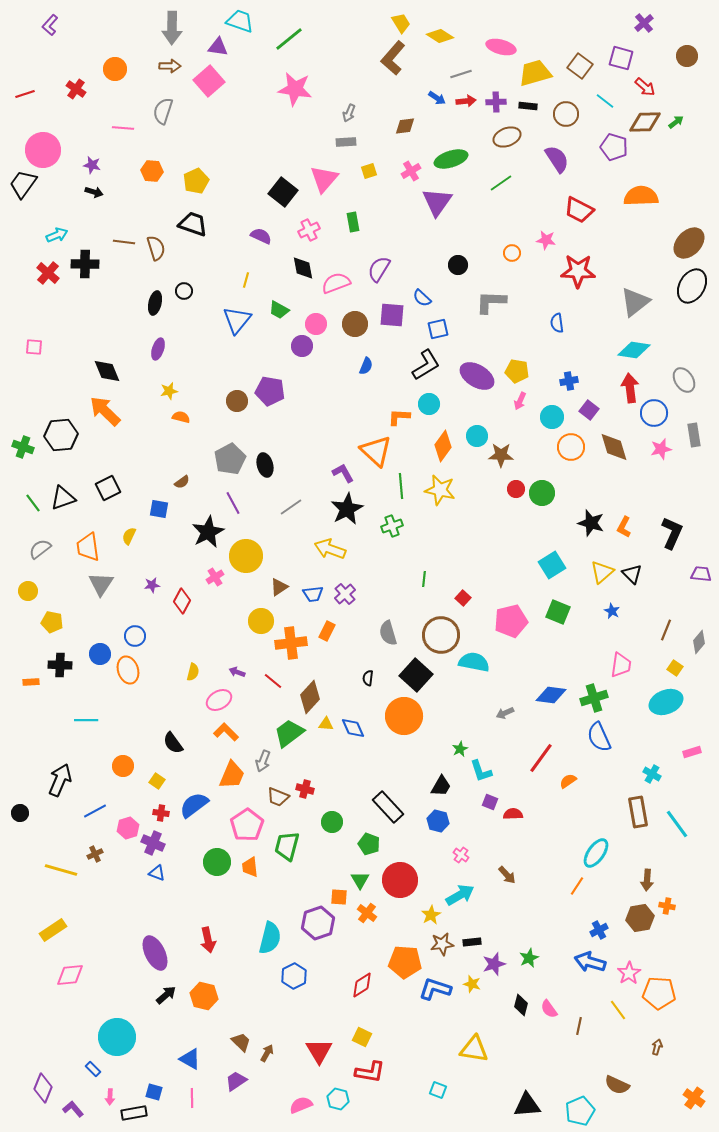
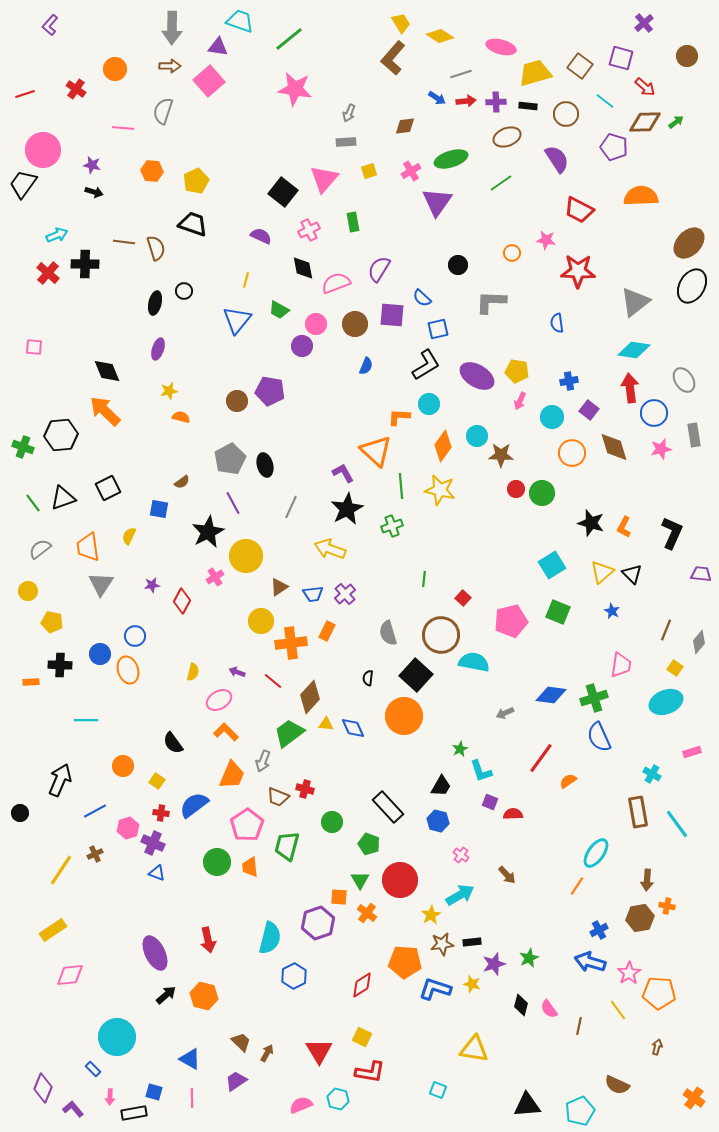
orange circle at (571, 447): moved 1 px right, 6 px down
gray line at (291, 507): rotated 30 degrees counterclockwise
yellow line at (61, 870): rotated 72 degrees counterclockwise
